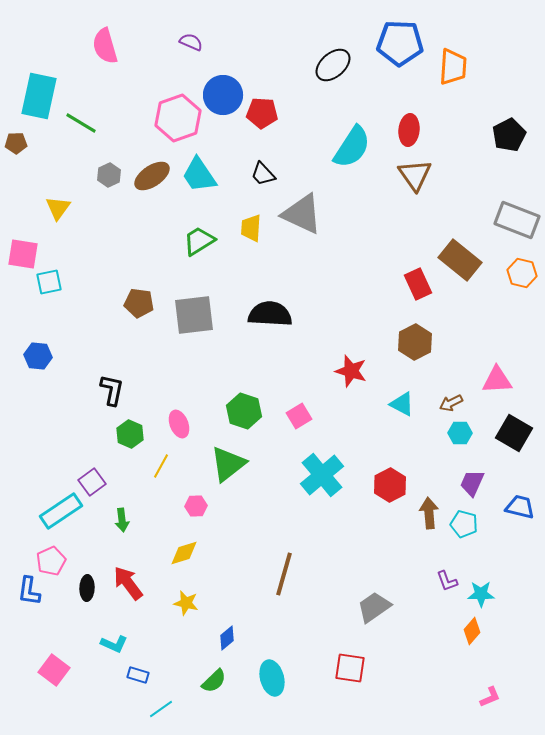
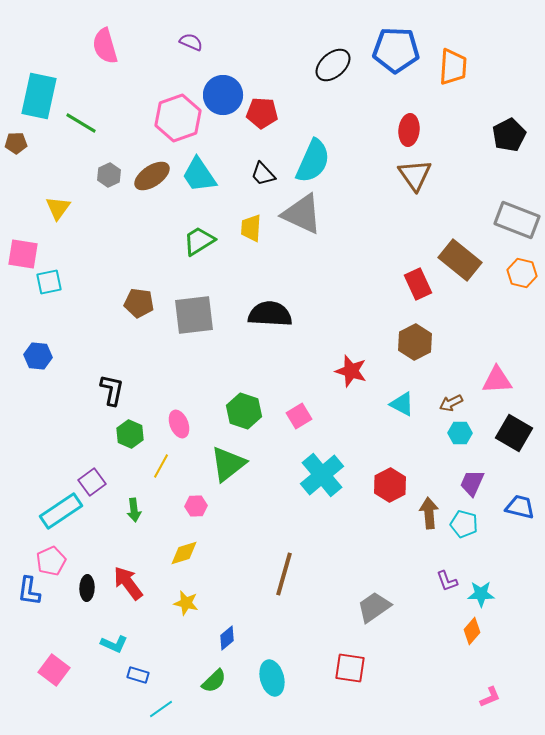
blue pentagon at (400, 43): moved 4 px left, 7 px down
cyan semicircle at (352, 147): moved 39 px left, 14 px down; rotated 9 degrees counterclockwise
green arrow at (122, 520): moved 12 px right, 10 px up
